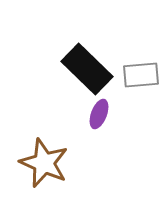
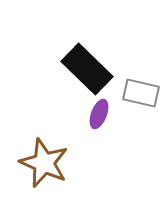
gray rectangle: moved 18 px down; rotated 18 degrees clockwise
